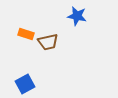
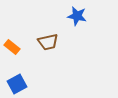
orange rectangle: moved 14 px left, 13 px down; rotated 21 degrees clockwise
blue square: moved 8 px left
